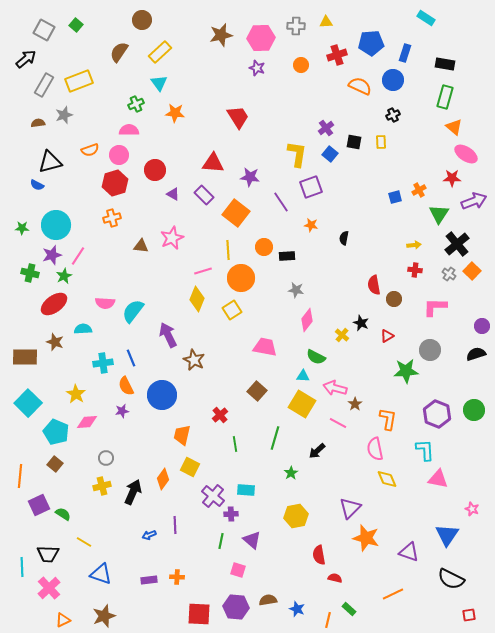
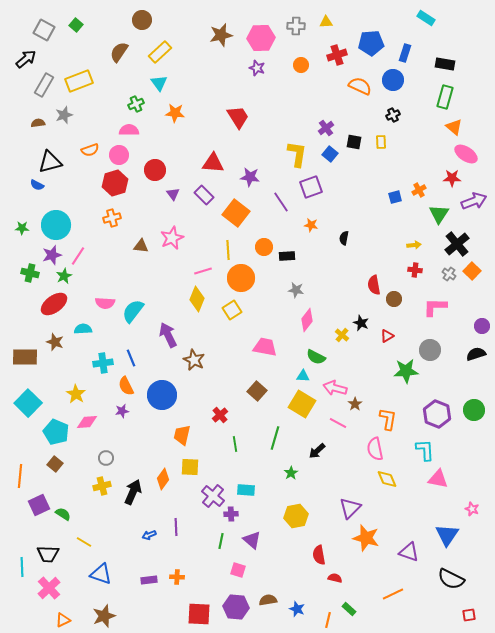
purple triangle at (173, 194): rotated 24 degrees clockwise
yellow square at (190, 467): rotated 24 degrees counterclockwise
purple line at (175, 525): moved 1 px right, 2 px down
